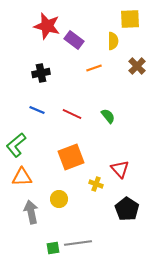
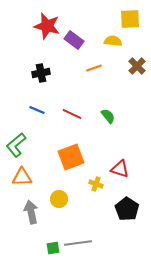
yellow semicircle: rotated 84 degrees counterclockwise
red triangle: rotated 30 degrees counterclockwise
